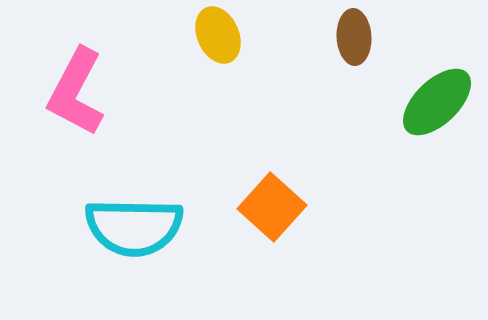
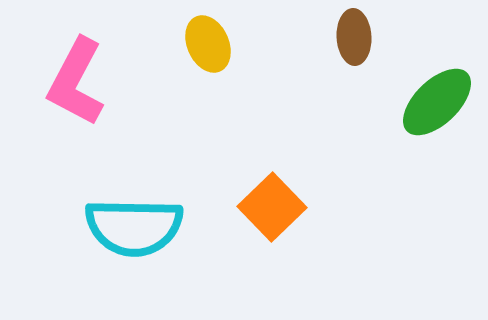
yellow ellipse: moved 10 px left, 9 px down
pink L-shape: moved 10 px up
orange square: rotated 4 degrees clockwise
